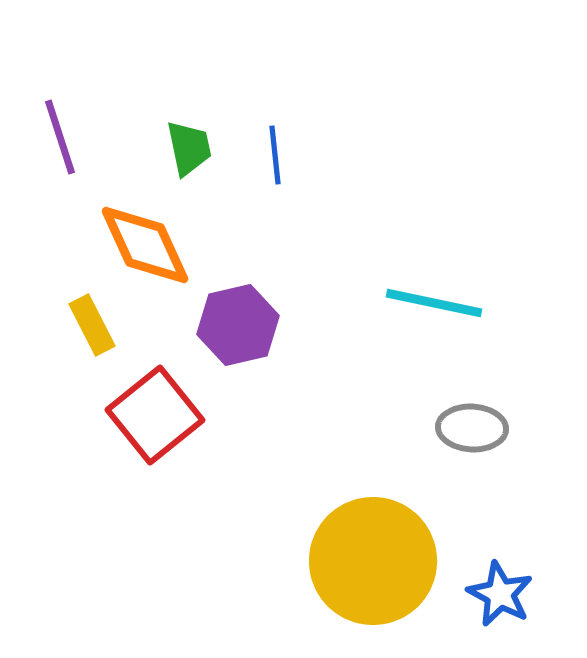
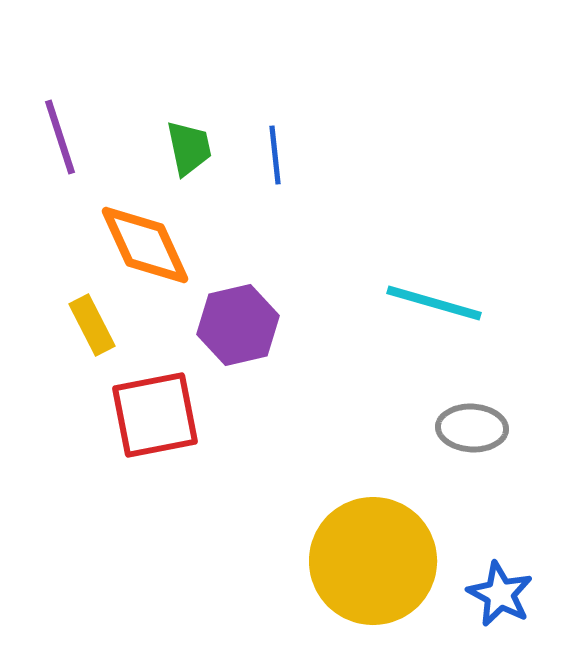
cyan line: rotated 4 degrees clockwise
red square: rotated 28 degrees clockwise
